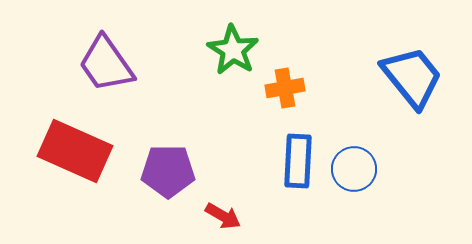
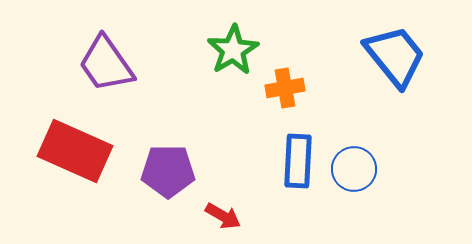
green star: rotated 9 degrees clockwise
blue trapezoid: moved 17 px left, 21 px up
